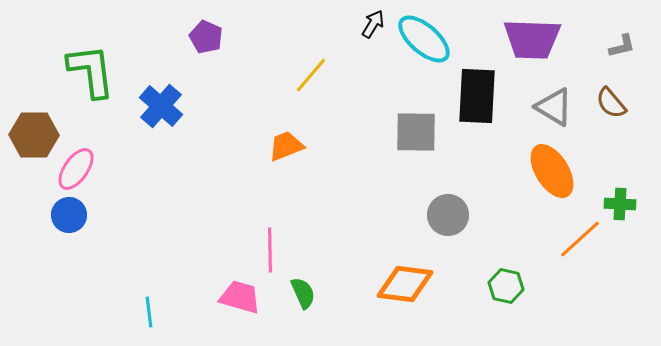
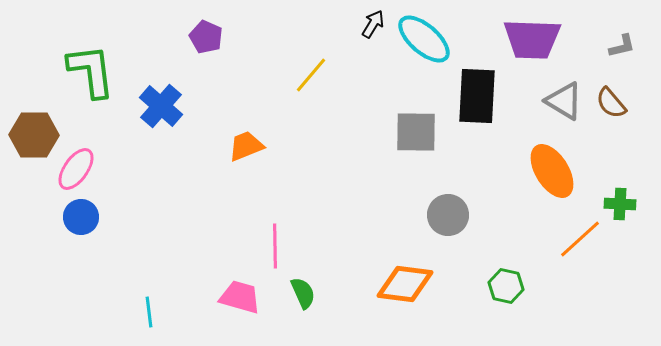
gray triangle: moved 10 px right, 6 px up
orange trapezoid: moved 40 px left
blue circle: moved 12 px right, 2 px down
pink line: moved 5 px right, 4 px up
